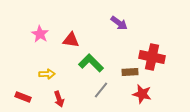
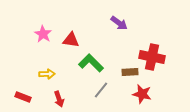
pink star: moved 3 px right
